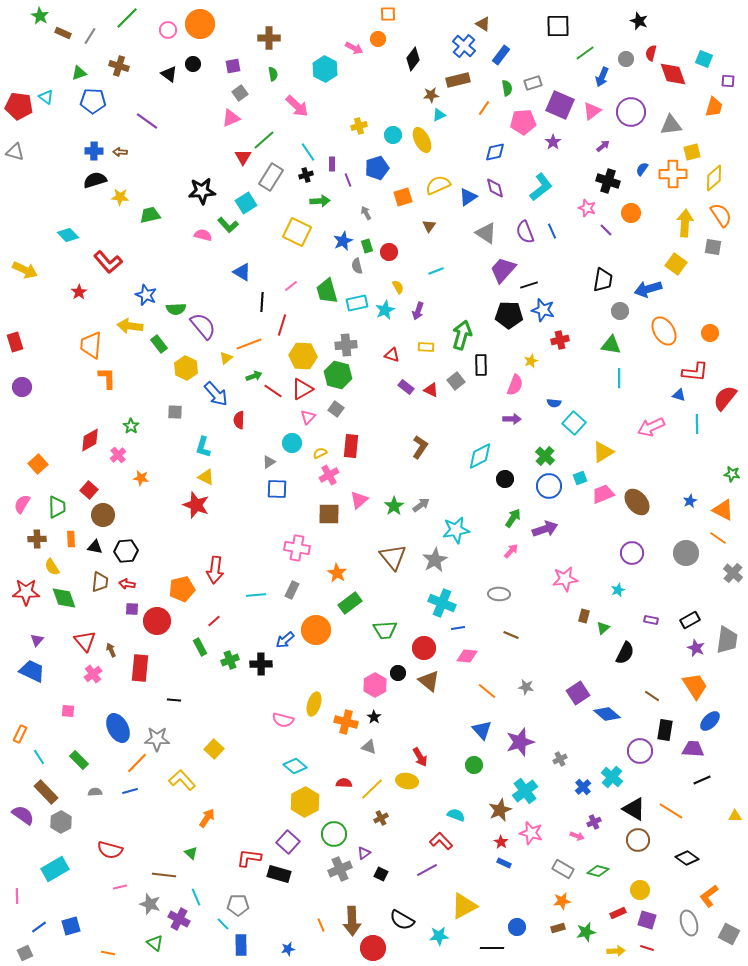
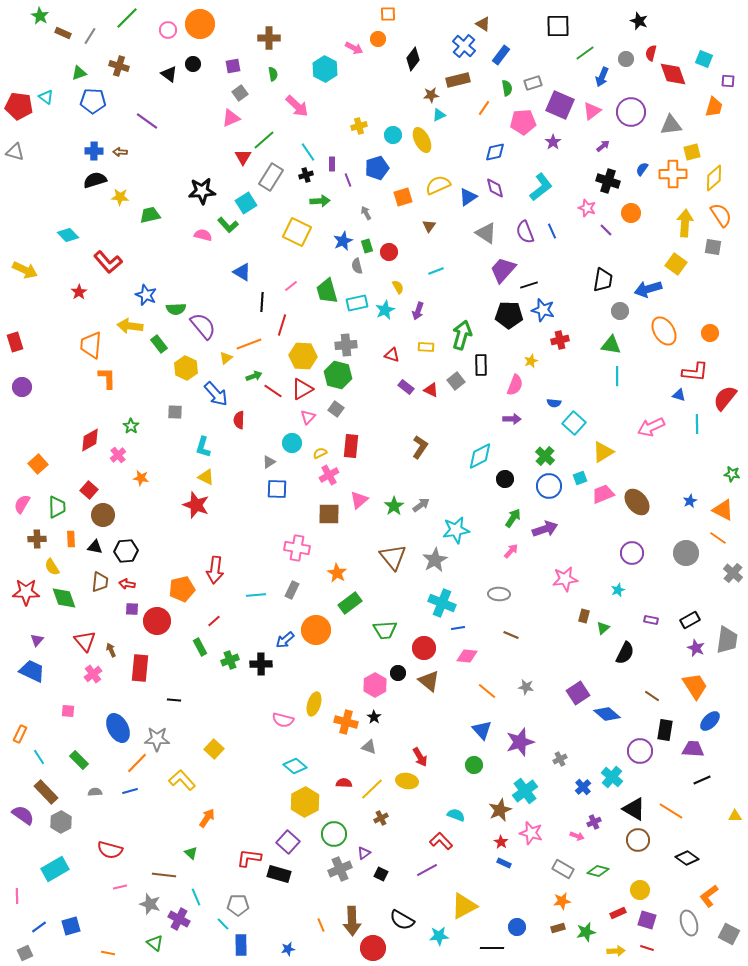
cyan line at (619, 378): moved 2 px left, 2 px up
